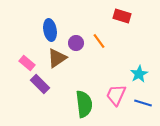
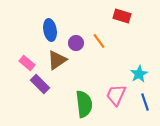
brown triangle: moved 2 px down
blue line: moved 2 px right, 1 px up; rotated 54 degrees clockwise
